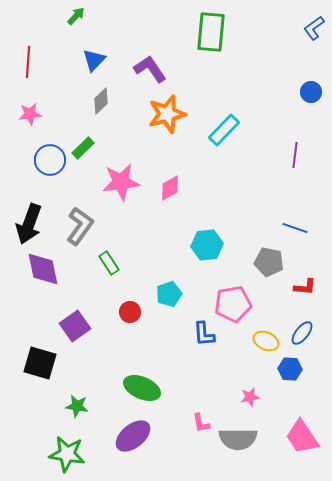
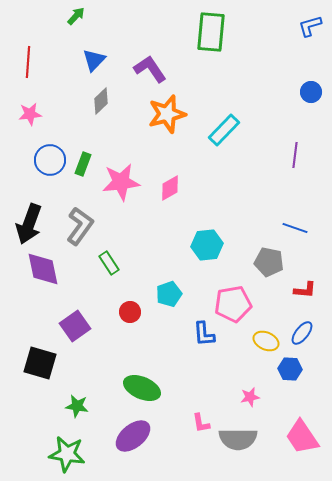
blue L-shape at (314, 28): moved 4 px left, 2 px up; rotated 20 degrees clockwise
green rectangle at (83, 148): moved 16 px down; rotated 25 degrees counterclockwise
red L-shape at (305, 287): moved 3 px down
